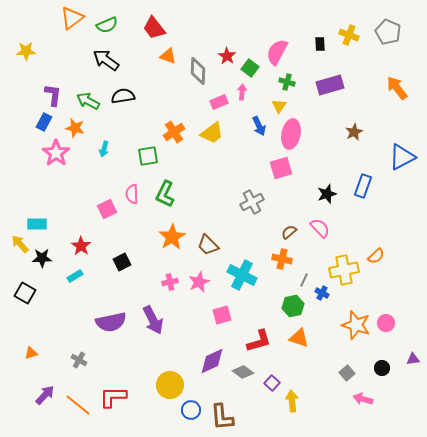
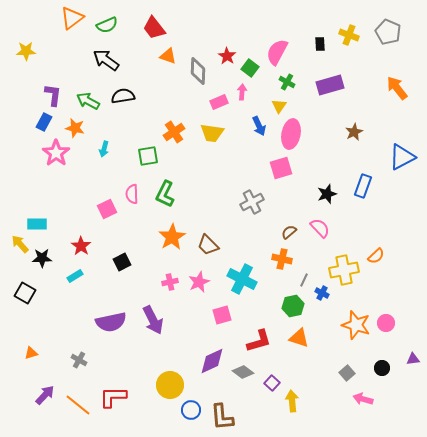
green cross at (287, 82): rotated 14 degrees clockwise
yellow trapezoid at (212, 133): rotated 45 degrees clockwise
cyan cross at (242, 275): moved 4 px down
